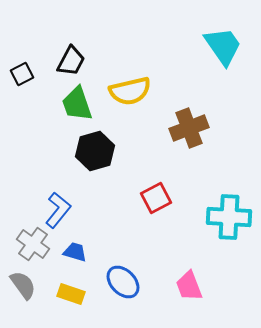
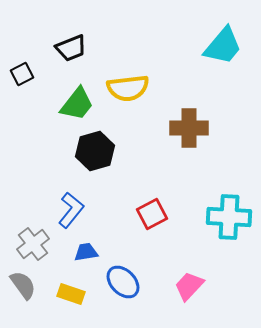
cyan trapezoid: rotated 75 degrees clockwise
black trapezoid: moved 13 px up; rotated 40 degrees clockwise
yellow semicircle: moved 2 px left, 3 px up; rotated 6 degrees clockwise
green trapezoid: rotated 123 degrees counterclockwise
brown cross: rotated 21 degrees clockwise
red square: moved 4 px left, 16 px down
blue L-shape: moved 13 px right
gray cross: rotated 16 degrees clockwise
blue trapezoid: moved 11 px right; rotated 25 degrees counterclockwise
pink trapezoid: rotated 64 degrees clockwise
